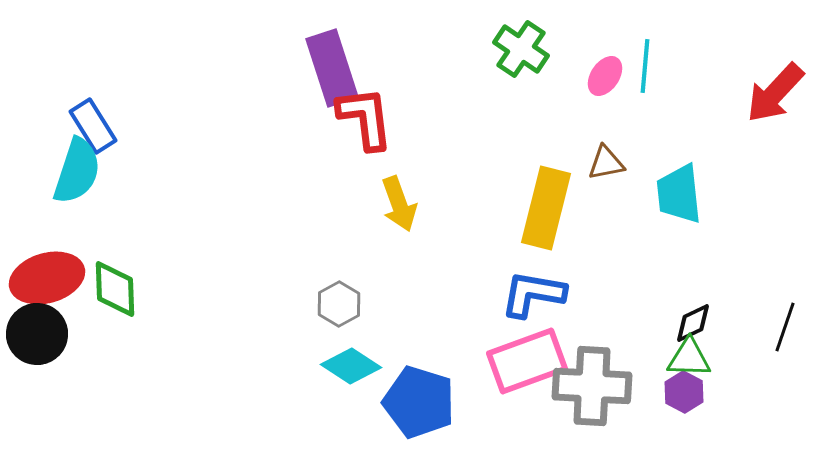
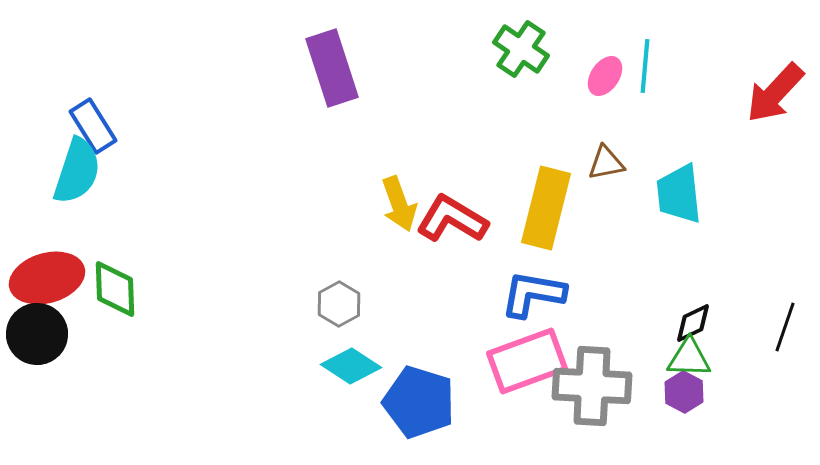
red L-shape: moved 87 px right, 101 px down; rotated 52 degrees counterclockwise
